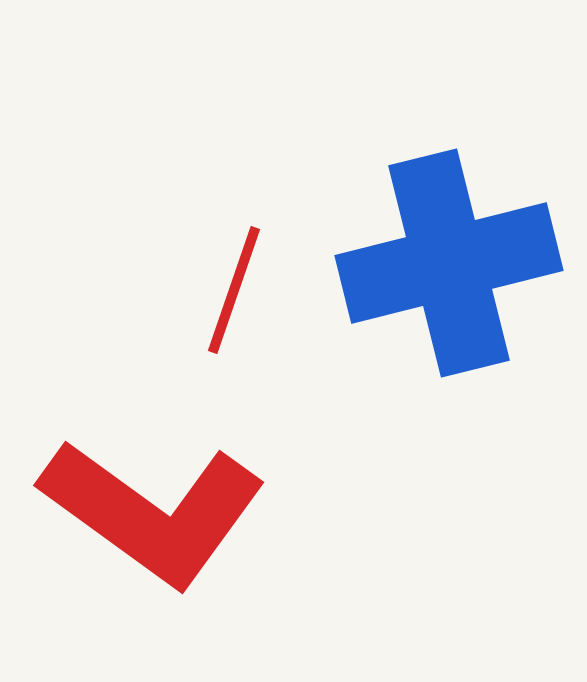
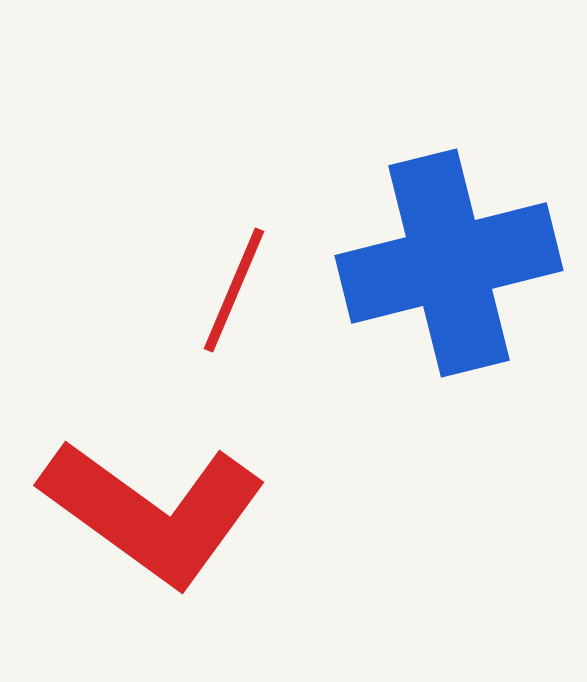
red line: rotated 4 degrees clockwise
